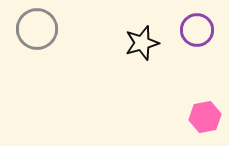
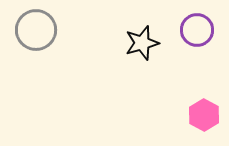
gray circle: moved 1 px left, 1 px down
pink hexagon: moved 1 px left, 2 px up; rotated 20 degrees counterclockwise
